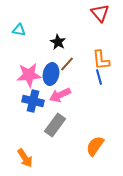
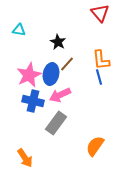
pink star: rotated 20 degrees counterclockwise
gray rectangle: moved 1 px right, 2 px up
